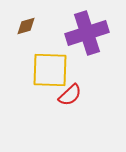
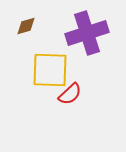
red semicircle: moved 1 px up
